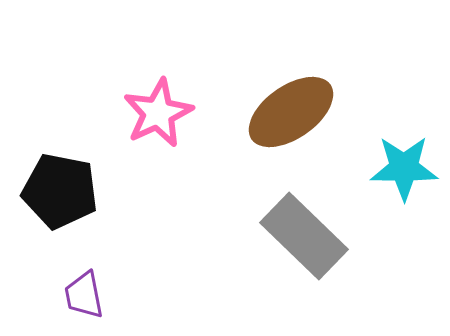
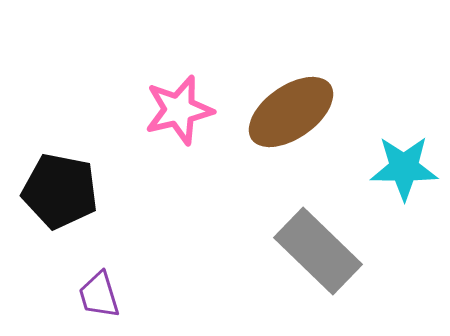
pink star: moved 21 px right, 3 px up; rotated 12 degrees clockwise
gray rectangle: moved 14 px right, 15 px down
purple trapezoid: moved 15 px right; rotated 6 degrees counterclockwise
